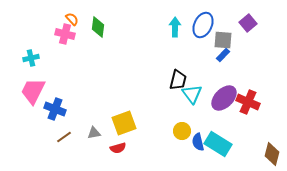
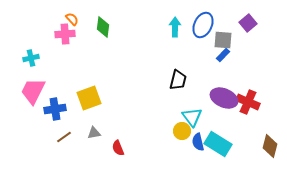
green diamond: moved 5 px right
pink cross: rotated 18 degrees counterclockwise
cyan triangle: moved 23 px down
purple ellipse: rotated 68 degrees clockwise
blue cross: rotated 30 degrees counterclockwise
yellow square: moved 35 px left, 25 px up
red semicircle: rotated 84 degrees clockwise
brown diamond: moved 2 px left, 8 px up
